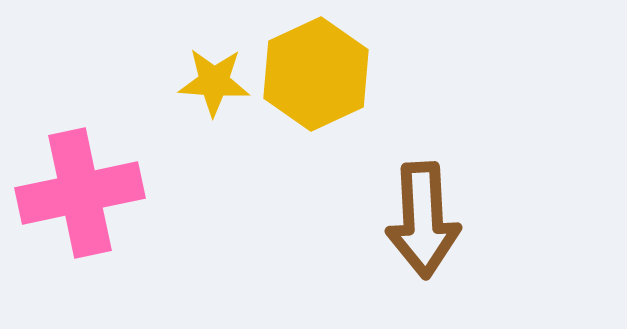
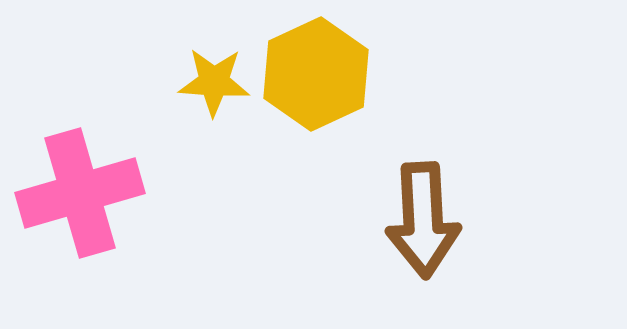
pink cross: rotated 4 degrees counterclockwise
